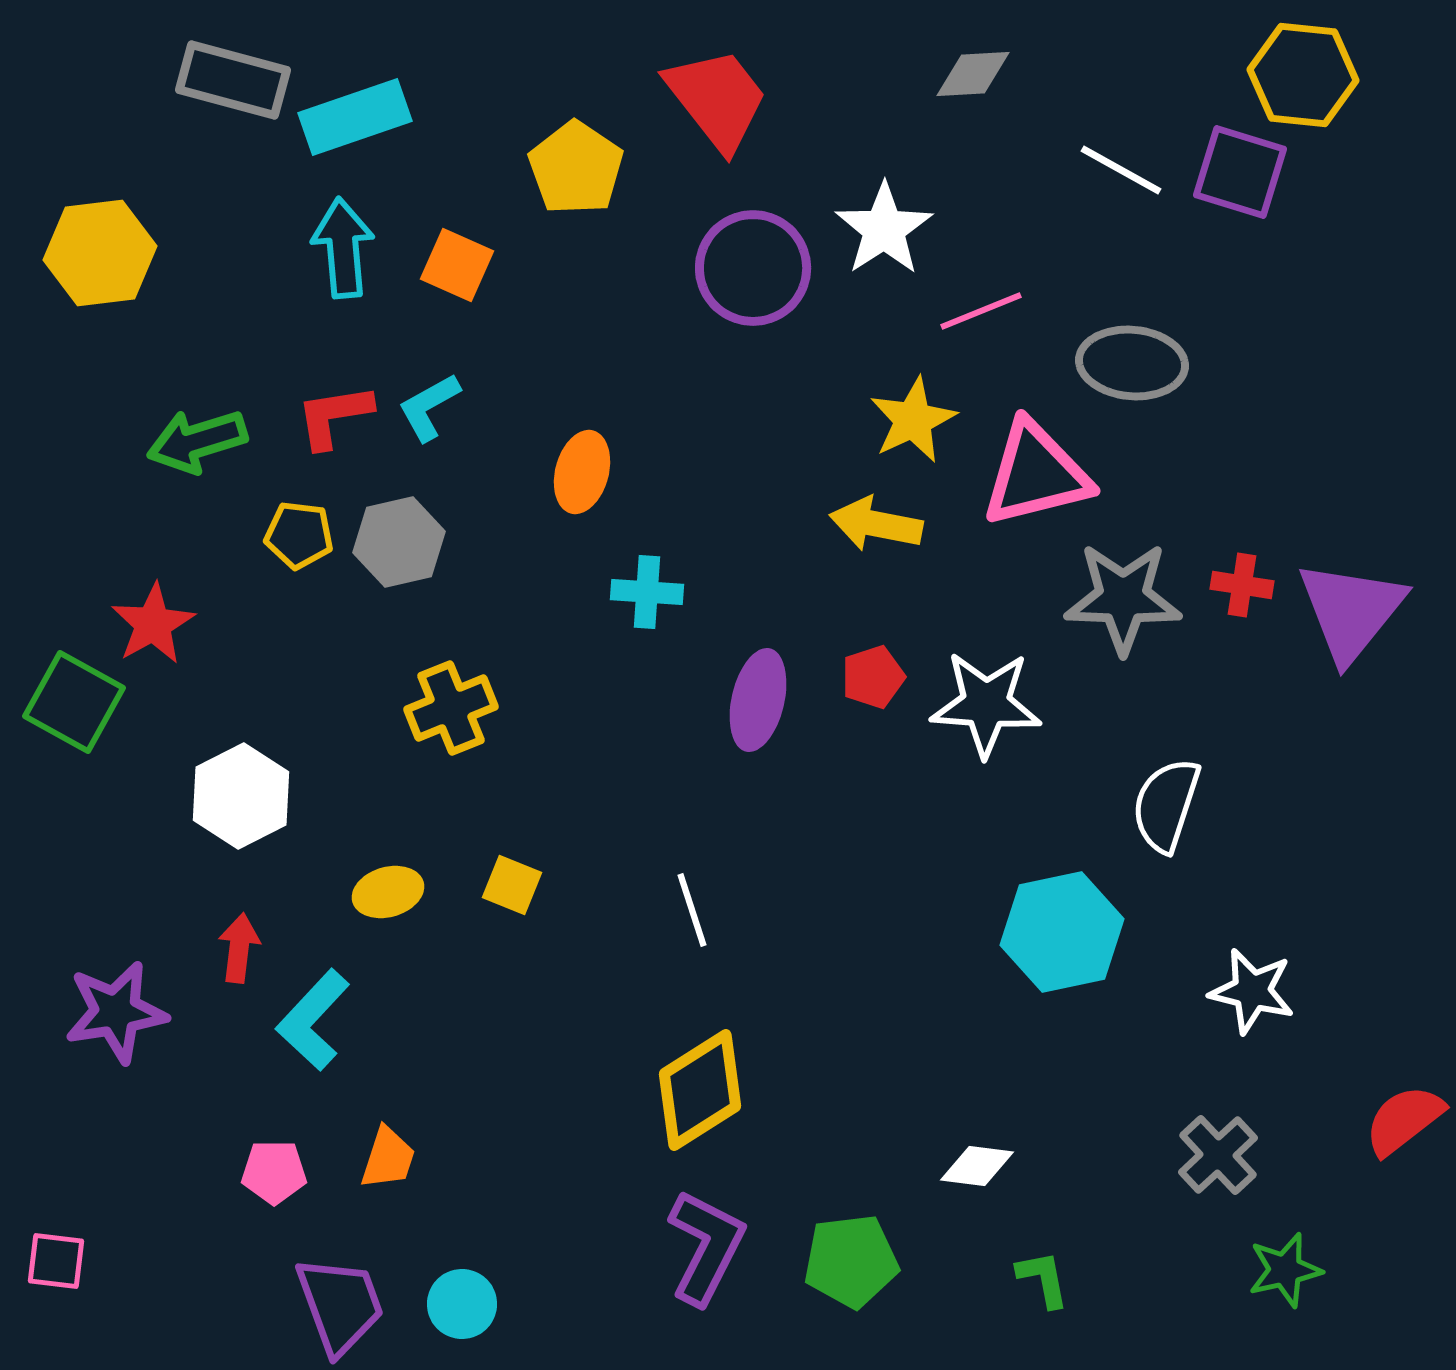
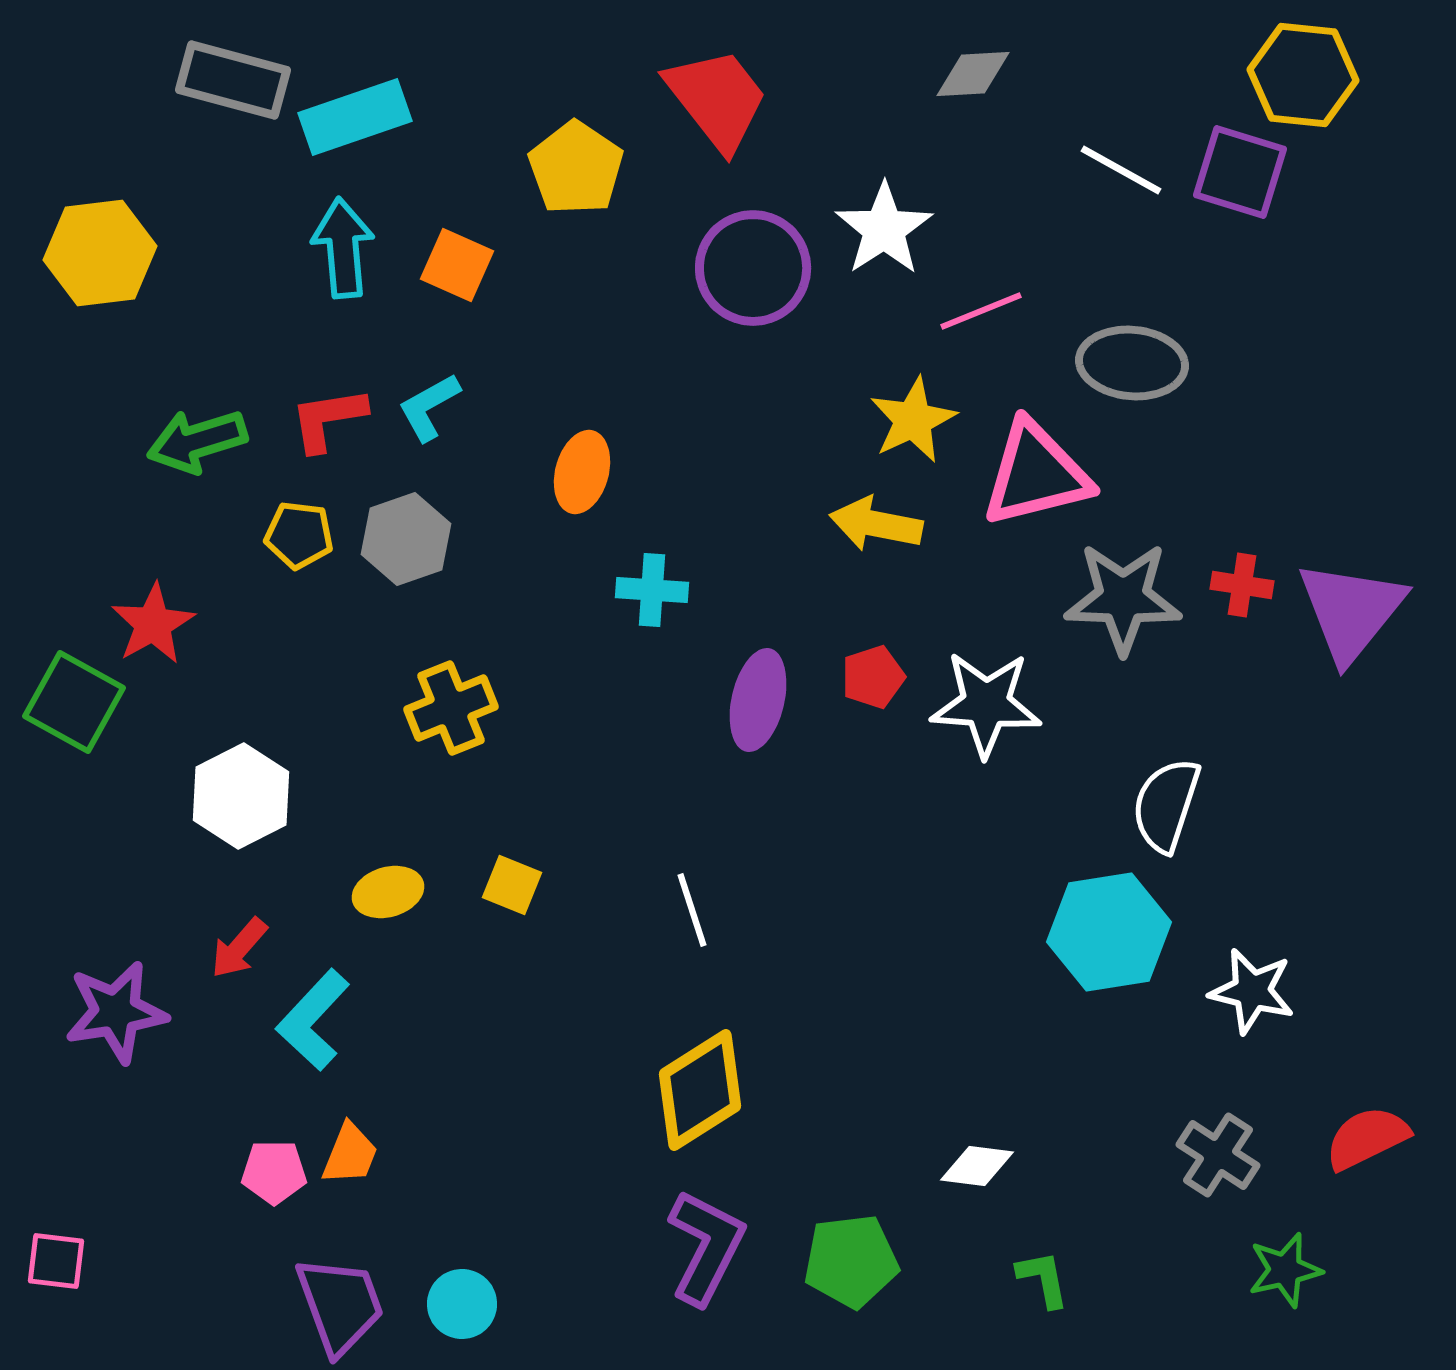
red L-shape at (334, 416): moved 6 px left, 3 px down
gray hexagon at (399, 542): moved 7 px right, 3 px up; rotated 6 degrees counterclockwise
cyan cross at (647, 592): moved 5 px right, 2 px up
cyan hexagon at (1062, 932): moved 47 px right; rotated 3 degrees clockwise
red arrow at (239, 948): rotated 146 degrees counterclockwise
red semicircle at (1404, 1120): moved 37 px left, 18 px down; rotated 12 degrees clockwise
gray cross at (1218, 1155): rotated 14 degrees counterclockwise
orange trapezoid at (388, 1158): moved 38 px left, 4 px up; rotated 4 degrees clockwise
